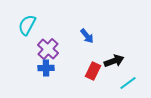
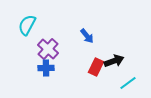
red rectangle: moved 3 px right, 4 px up
